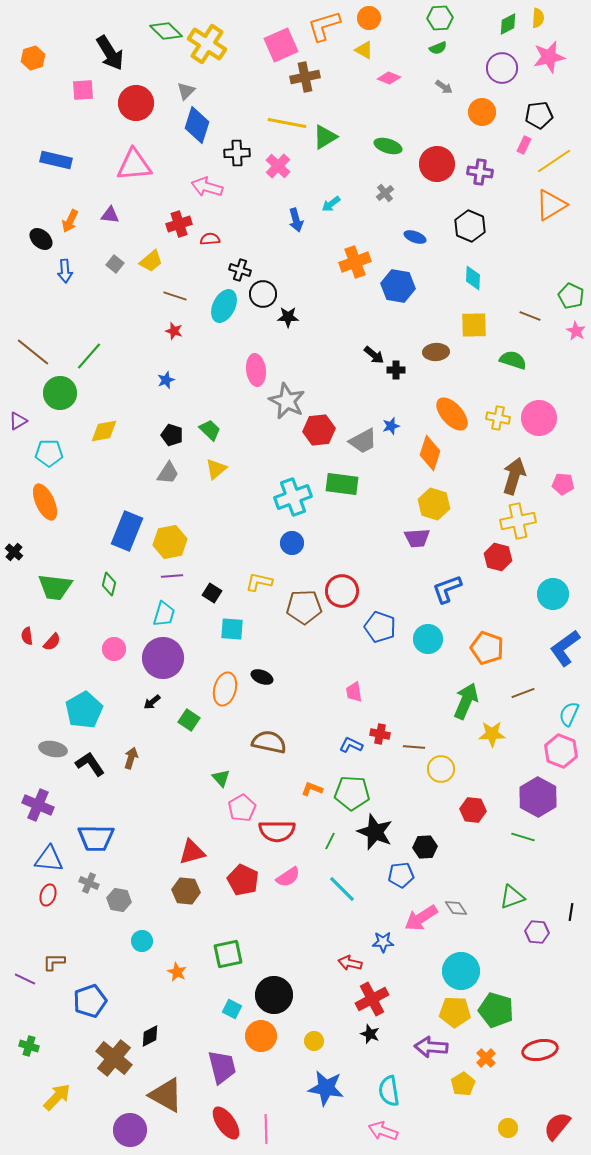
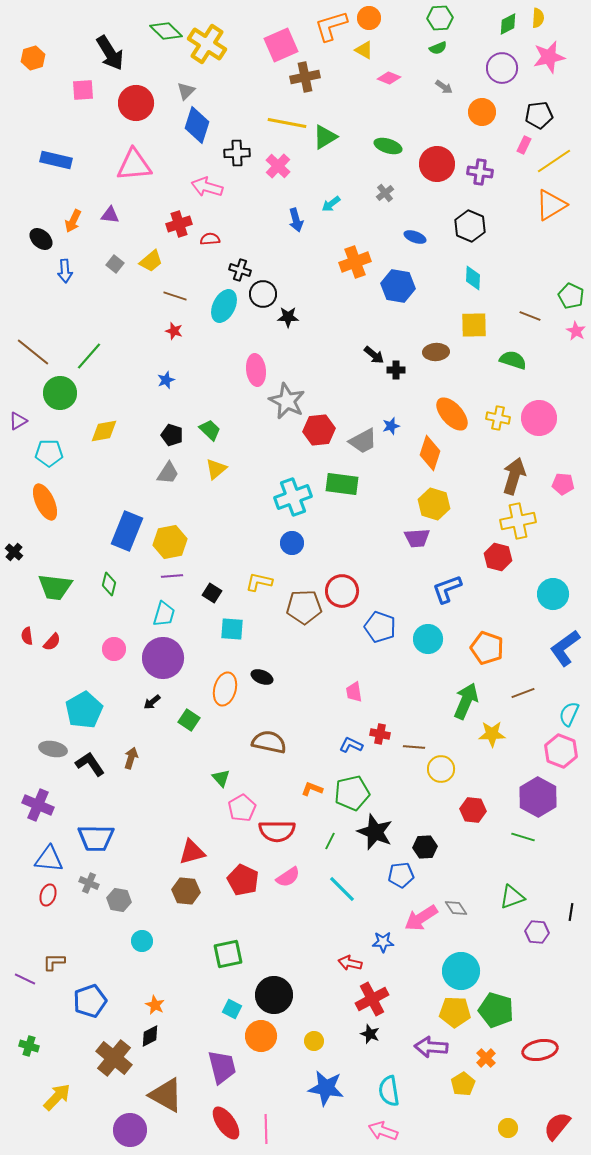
orange L-shape at (324, 26): moved 7 px right
orange arrow at (70, 221): moved 3 px right
green pentagon at (352, 793): rotated 16 degrees counterclockwise
orange star at (177, 972): moved 22 px left, 33 px down
